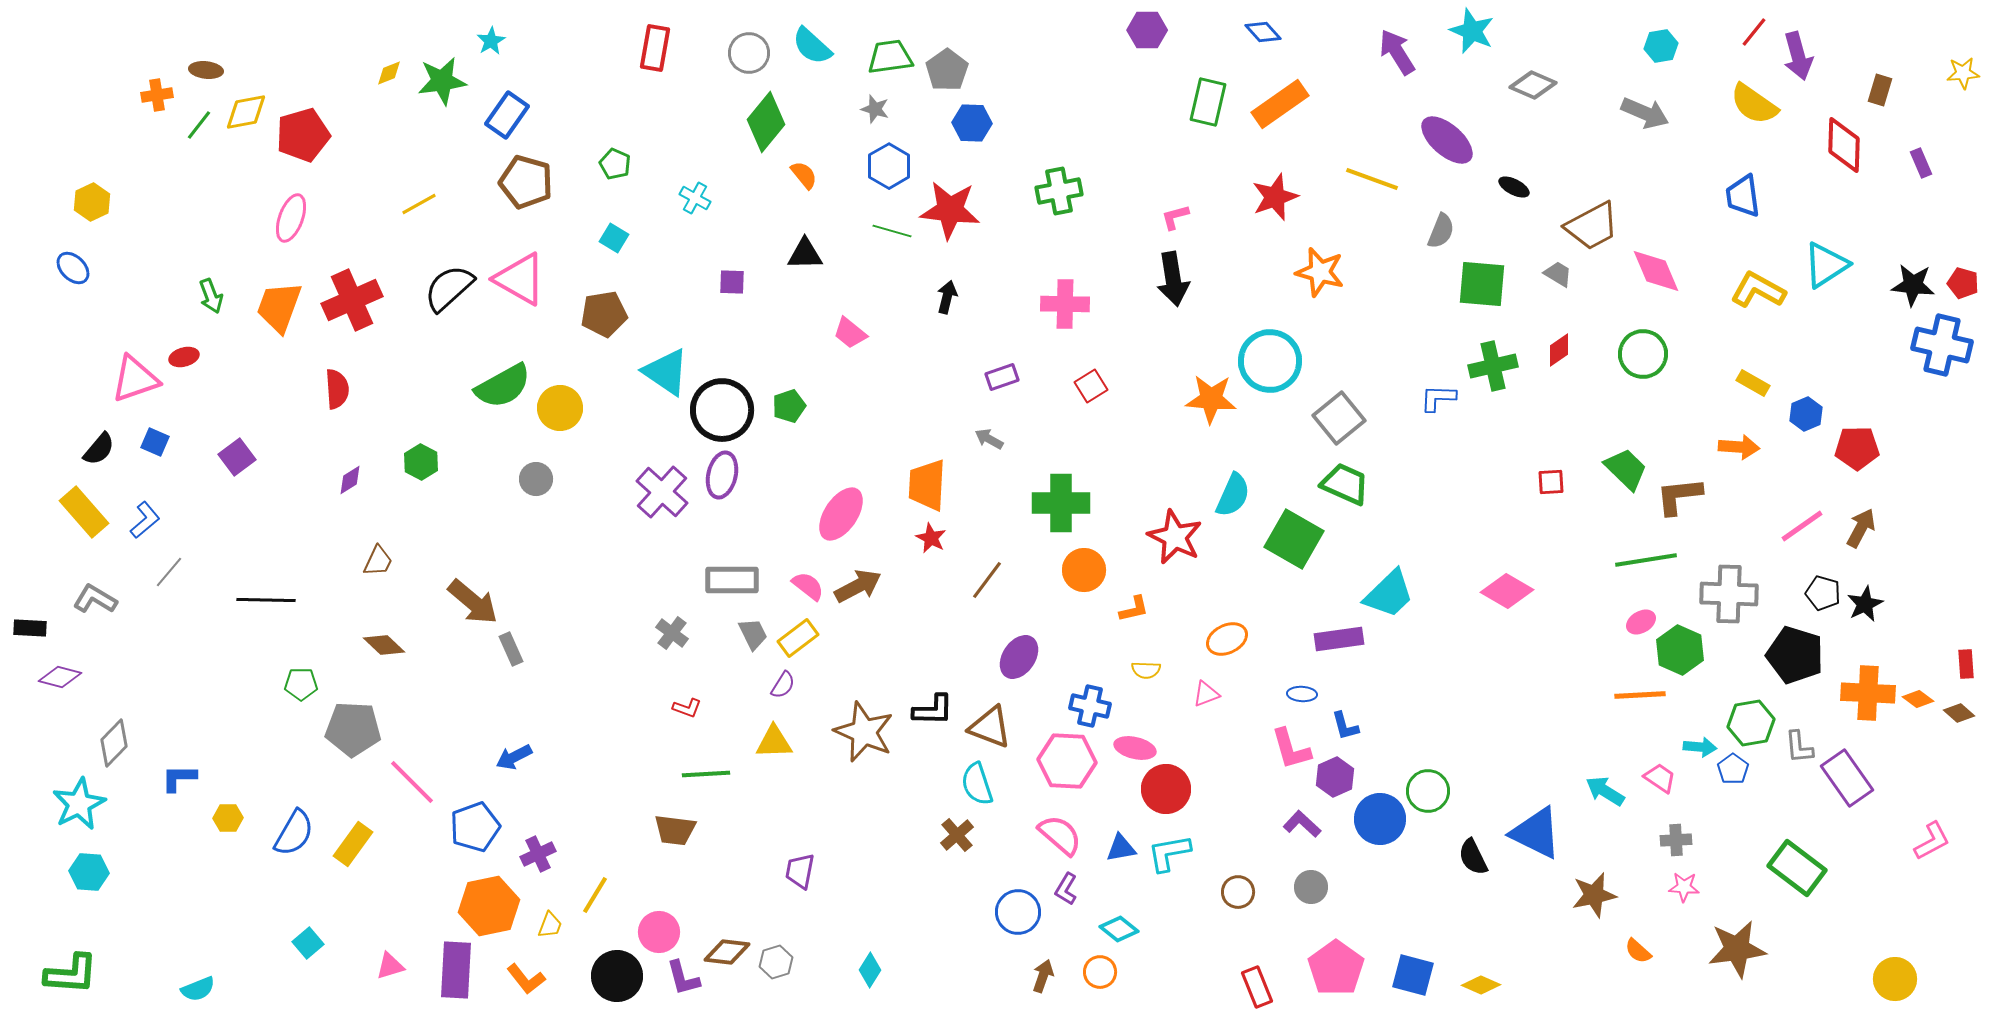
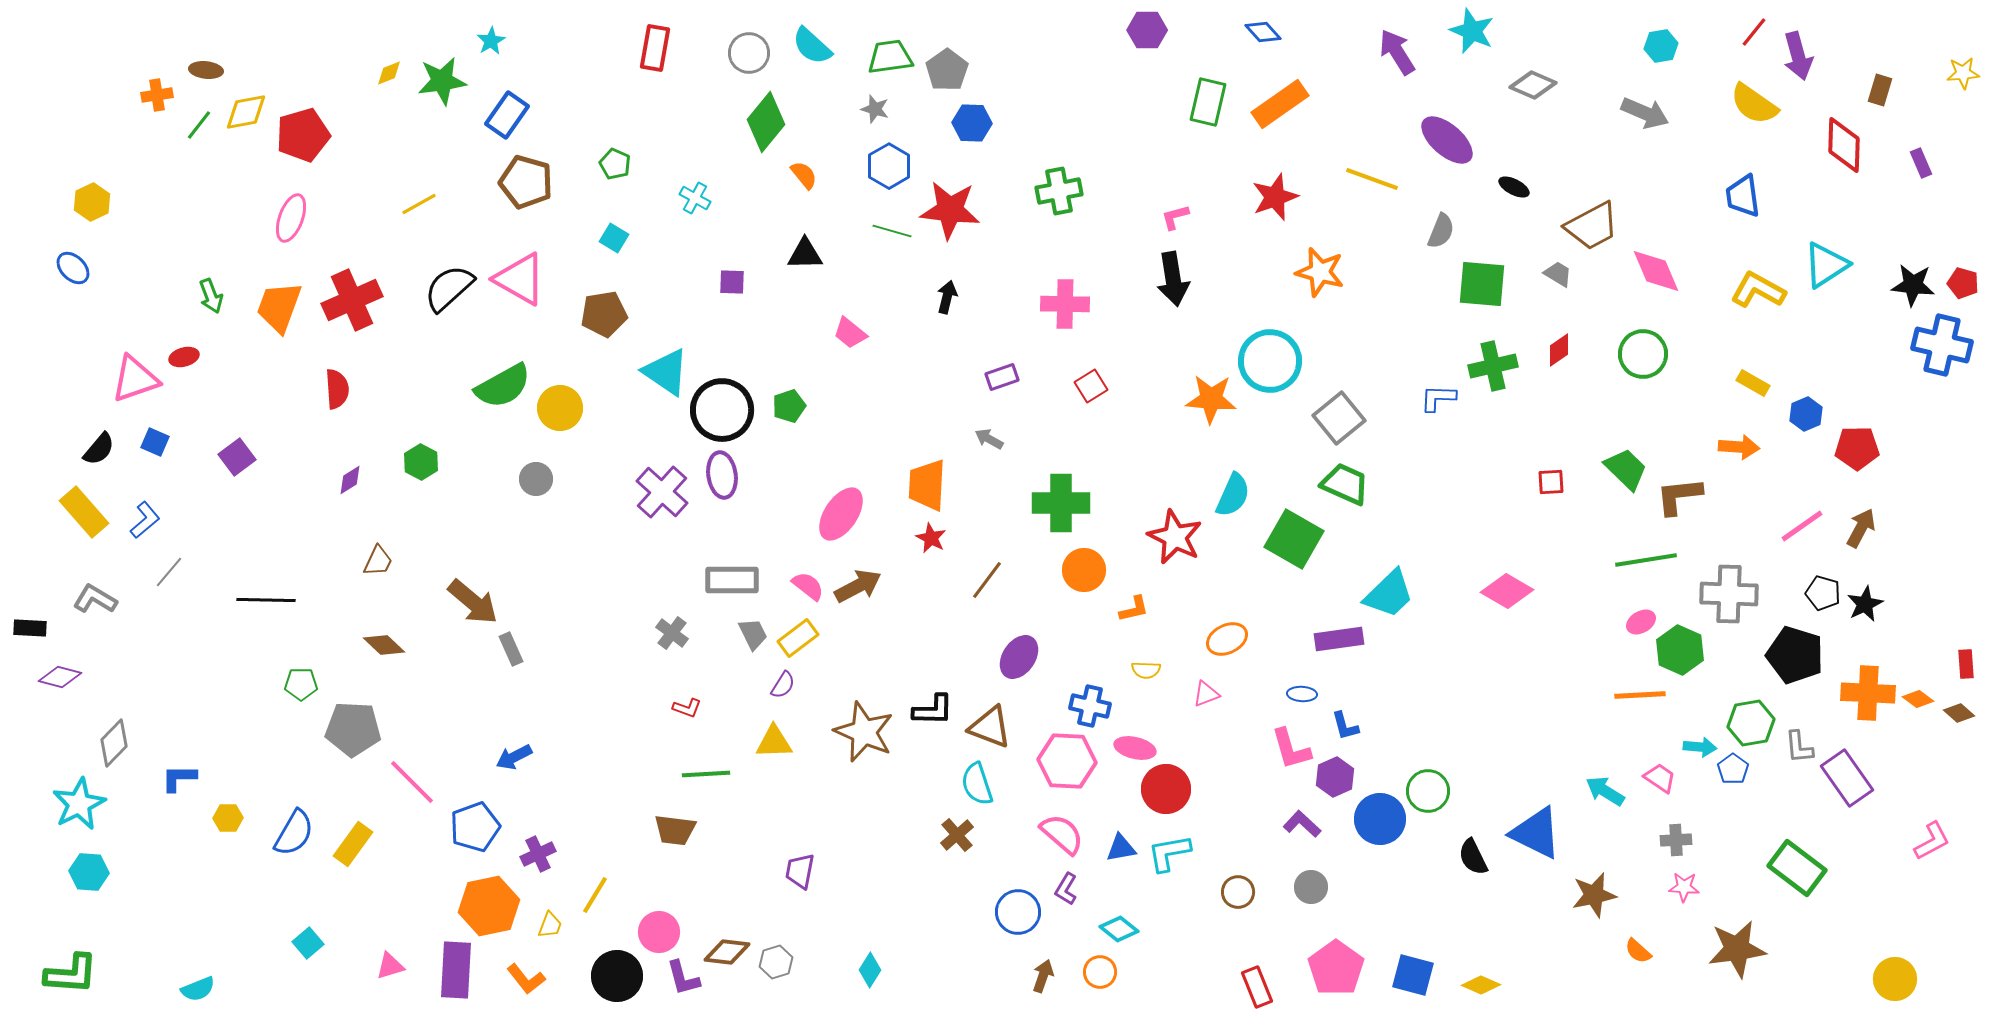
purple ellipse at (722, 475): rotated 21 degrees counterclockwise
pink semicircle at (1060, 835): moved 2 px right, 1 px up
